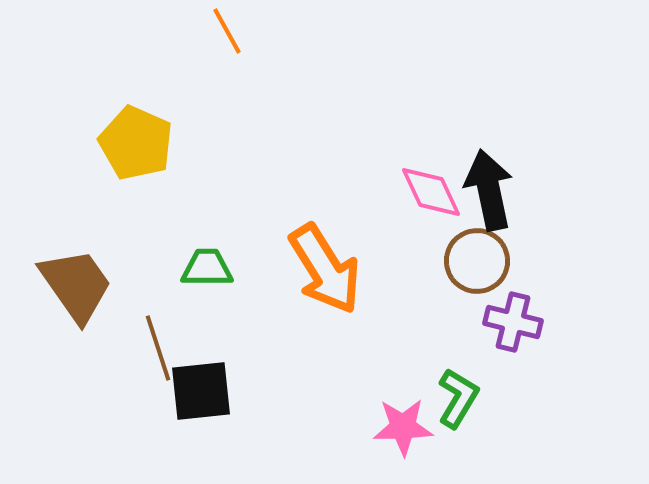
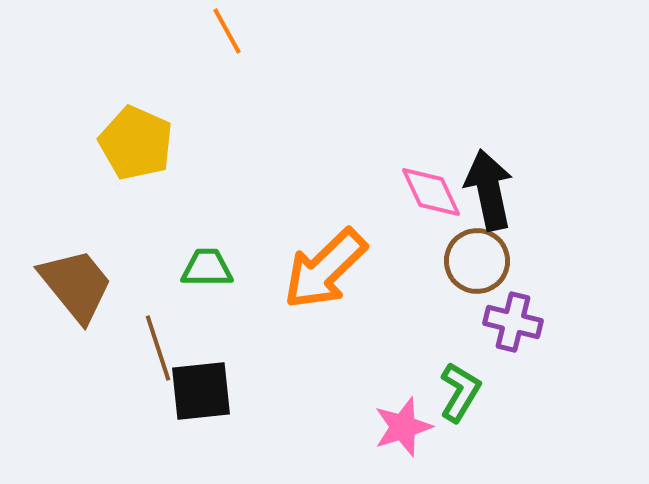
orange arrow: rotated 78 degrees clockwise
brown trapezoid: rotated 4 degrees counterclockwise
green L-shape: moved 2 px right, 6 px up
pink star: rotated 16 degrees counterclockwise
